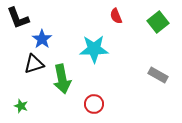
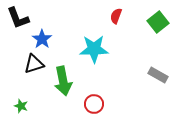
red semicircle: rotated 42 degrees clockwise
green arrow: moved 1 px right, 2 px down
